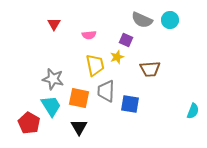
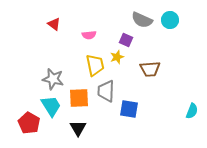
red triangle: rotated 24 degrees counterclockwise
orange square: rotated 15 degrees counterclockwise
blue square: moved 1 px left, 5 px down
cyan semicircle: moved 1 px left
black triangle: moved 1 px left, 1 px down
